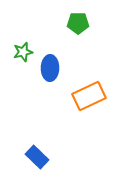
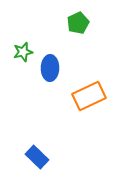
green pentagon: rotated 25 degrees counterclockwise
